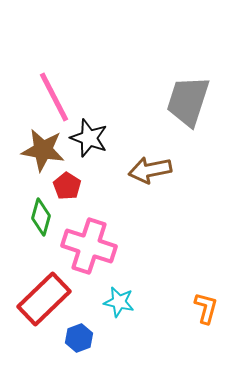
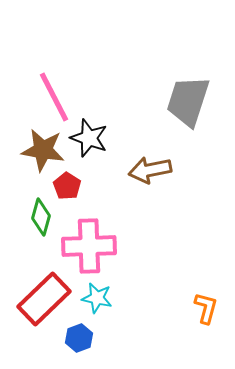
pink cross: rotated 20 degrees counterclockwise
cyan star: moved 22 px left, 4 px up
